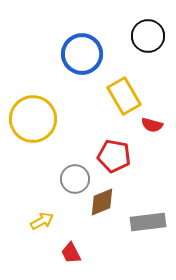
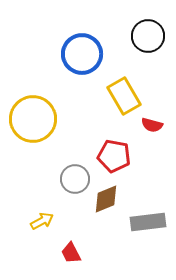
brown diamond: moved 4 px right, 3 px up
